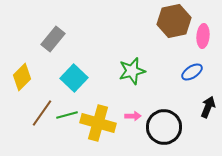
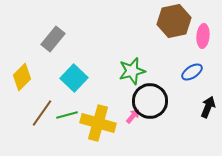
pink arrow: rotated 49 degrees counterclockwise
black circle: moved 14 px left, 26 px up
